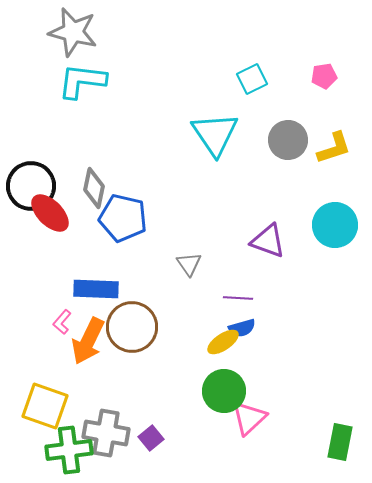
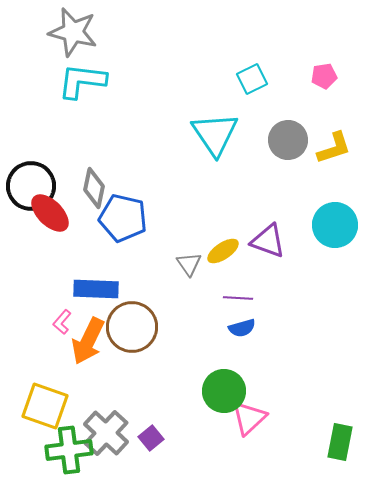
yellow ellipse: moved 91 px up
gray cross: rotated 33 degrees clockwise
